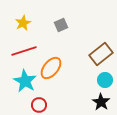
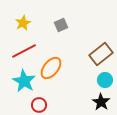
red line: rotated 10 degrees counterclockwise
cyan star: moved 1 px left
